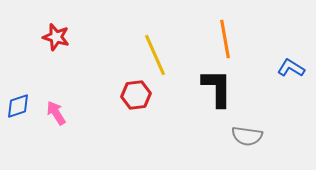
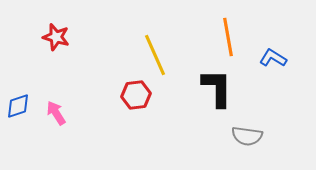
orange line: moved 3 px right, 2 px up
blue L-shape: moved 18 px left, 10 px up
